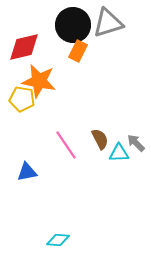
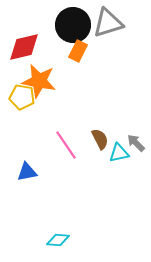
yellow pentagon: moved 2 px up
cyan triangle: rotated 10 degrees counterclockwise
